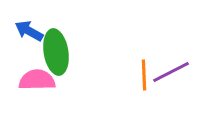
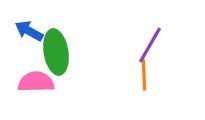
purple line: moved 21 px left, 27 px up; rotated 33 degrees counterclockwise
pink semicircle: moved 1 px left, 2 px down
